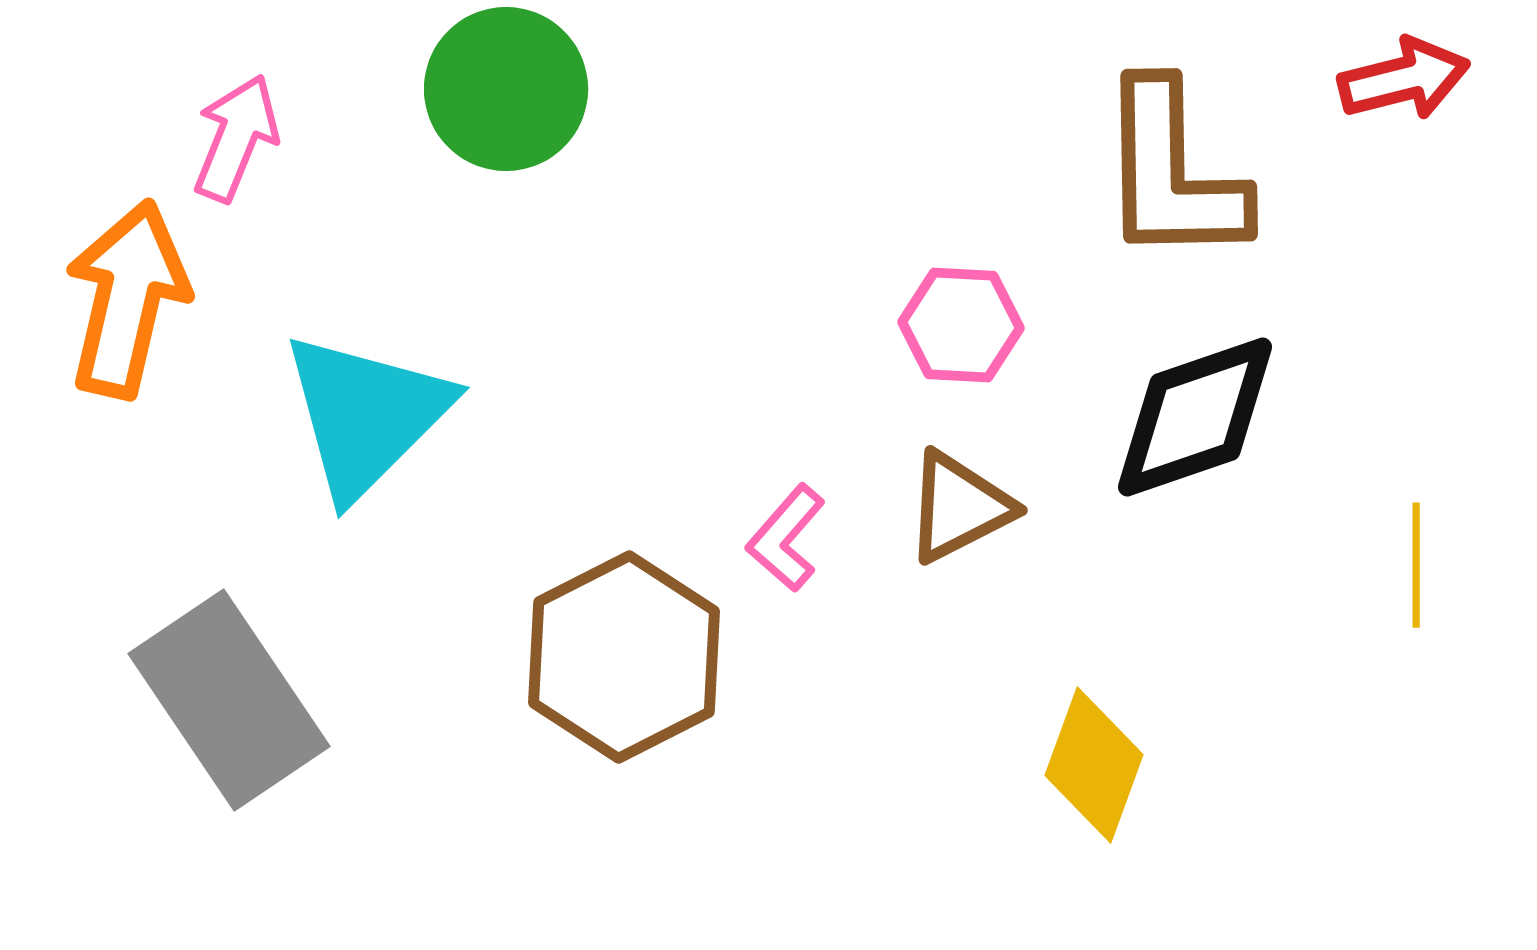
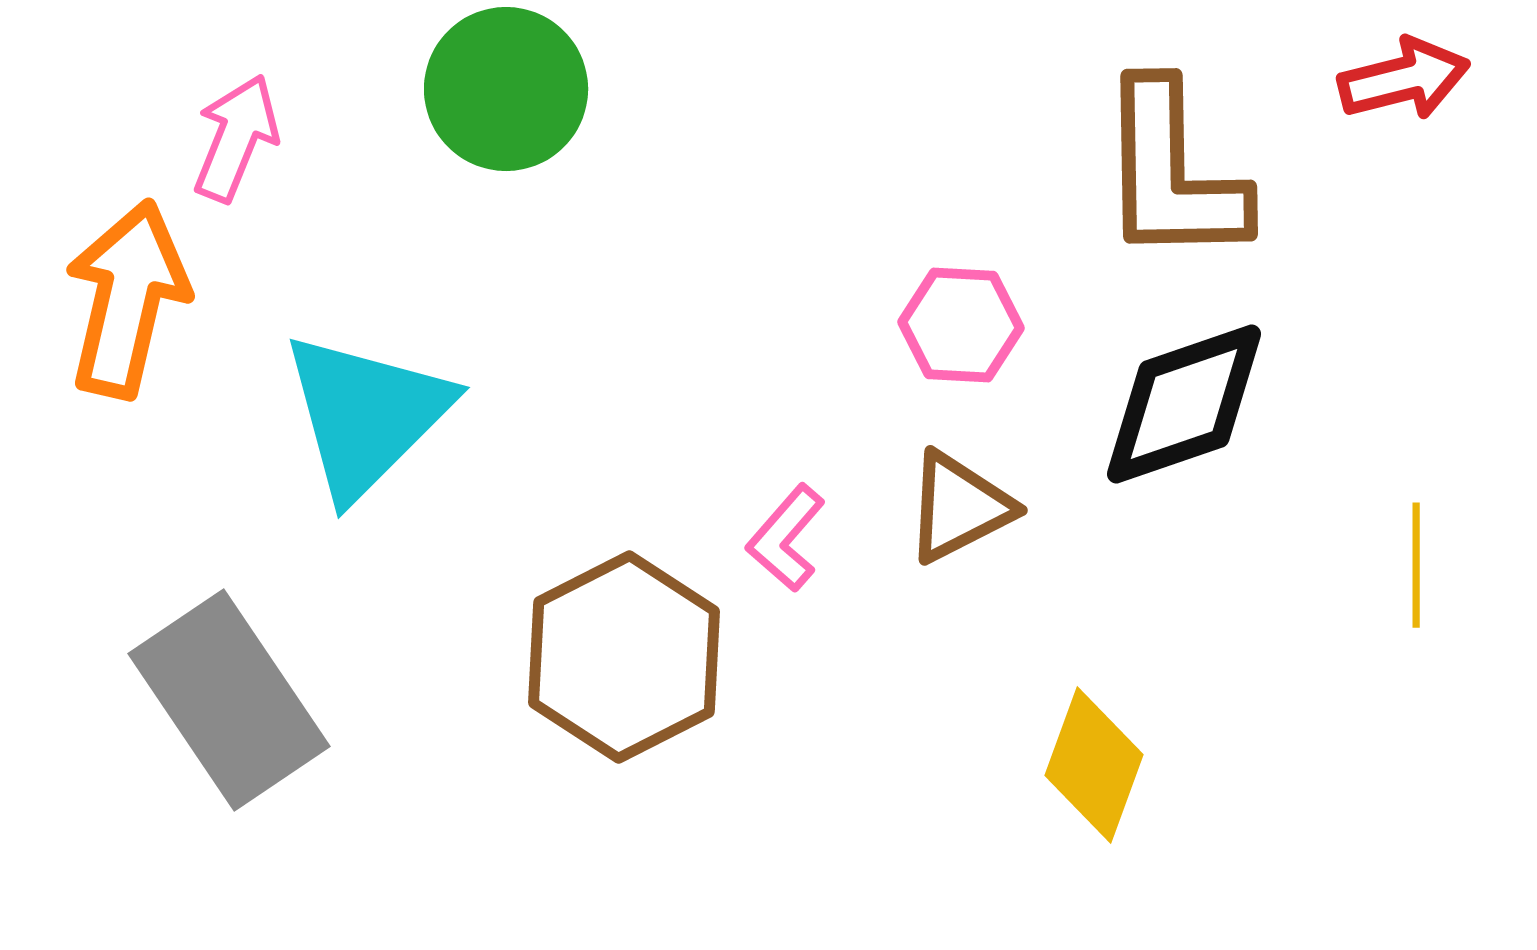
black diamond: moved 11 px left, 13 px up
